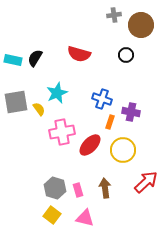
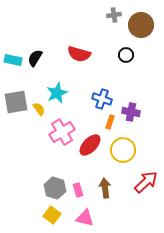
pink cross: rotated 20 degrees counterclockwise
